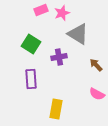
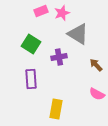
pink rectangle: moved 1 px down
